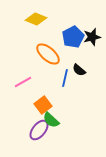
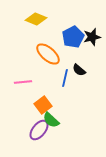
pink line: rotated 24 degrees clockwise
